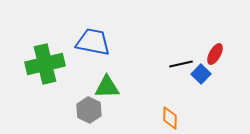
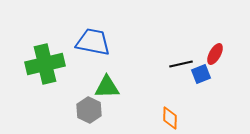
blue square: rotated 24 degrees clockwise
